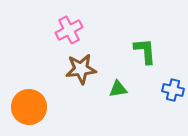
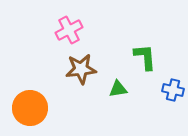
green L-shape: moved 6 px down
orange circle: moved 1 px right, 1 px down
